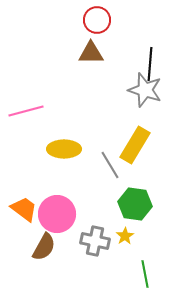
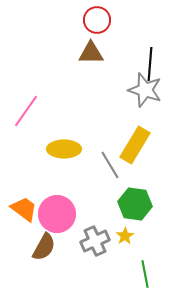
pink line: rotated 40 degrees counterclockwise
gray cross: rotated 36 degrees counterclockwise
